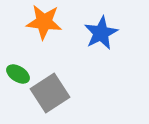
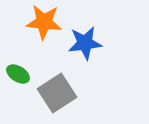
blue star: moved 16 px left, 10 px down; rotated 20 degrees clockwise
gray square: moved 7 px right
